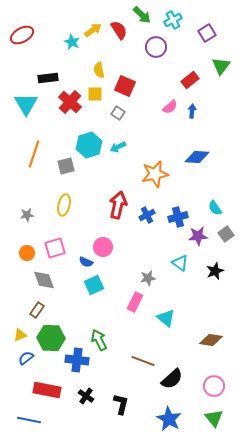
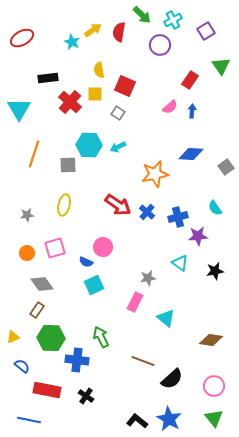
red semicircle at (119, 30): moved 2 px down; rotated 138 degrees counterclockwise
purple square at (207, 33): moved 1 px left, 2 px up
red ellipse at (22, 35): moved 3 px down
purple circle at (156, 47): moved 4 px right, 2 px up
green triangle at (221, 66): rotated 12 degrees counterclockwise
red rectangle at (190, 80): rotated 18 degrees counterclockwise
cyan triangle at (26, 104): moved 7 px left, 5 px down
cyan hexagon at (89, 145): rotated 20 degrees clockwise
blue diamond at (197, 157): moved 6 px left, 3 px up
gray square at (66, 166): moved 2 px right, 1 px up; rotated 12 degrees clockwise
red arrow at (118, 205): rotated 112 degrees clockwise
blue cross at (147, 215): moved 3 px up; rotated 21 degrees counterclockwise
gray square at (226, 234): moved 67 px up
black star at (215, 271): rotated 12 degrees clockwise
gray diamond at (44, 280): moved 2 px left, 4 px down; rotated 15 degrees counterclockwise
yellow triangle at (20, 335): moved 7 px left, 2 px down
green arrow at (99, 340): moved 2 px right, 3 px up
blue semicircle at (26, 358): moved 4 px left, 8 px down; rotated 77 degrees clockwise
black L-shape at (121, 404): moved 16 px right, 17 px down; rotated 65 degrees counterclockwise
